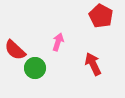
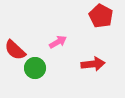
pink arrow: rotated 42 degrees clockwise
red arrow: rotated 110 degrees clockwise
